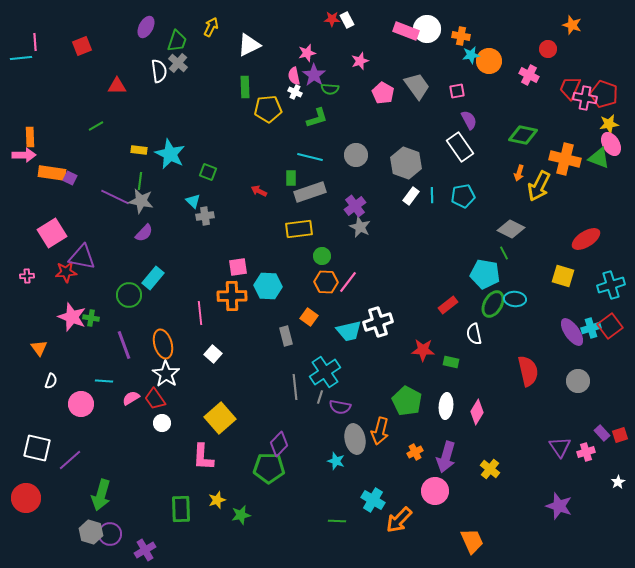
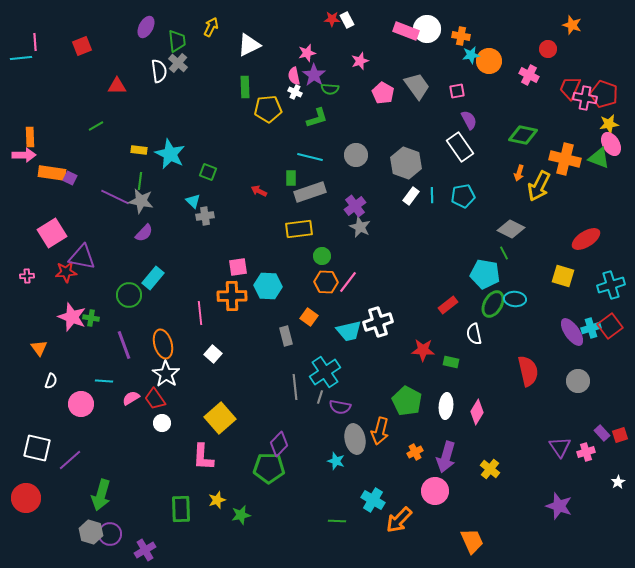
green trapezoid at (177, 41): rotated 25 degrees counterclockwise
